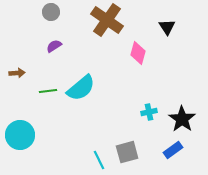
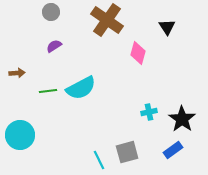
cyan semicircle: rotated 12 degrees clockwise
